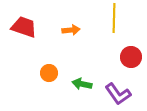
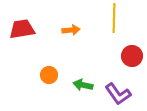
red trapezoid: moved 2 px left, 2 px down; rotated 28 degrees counterclockwise
red circle: moved 1 px right, 1 px up
orange circle: moved 2 px down
green arrow: moved 1 px right, 1 px down
